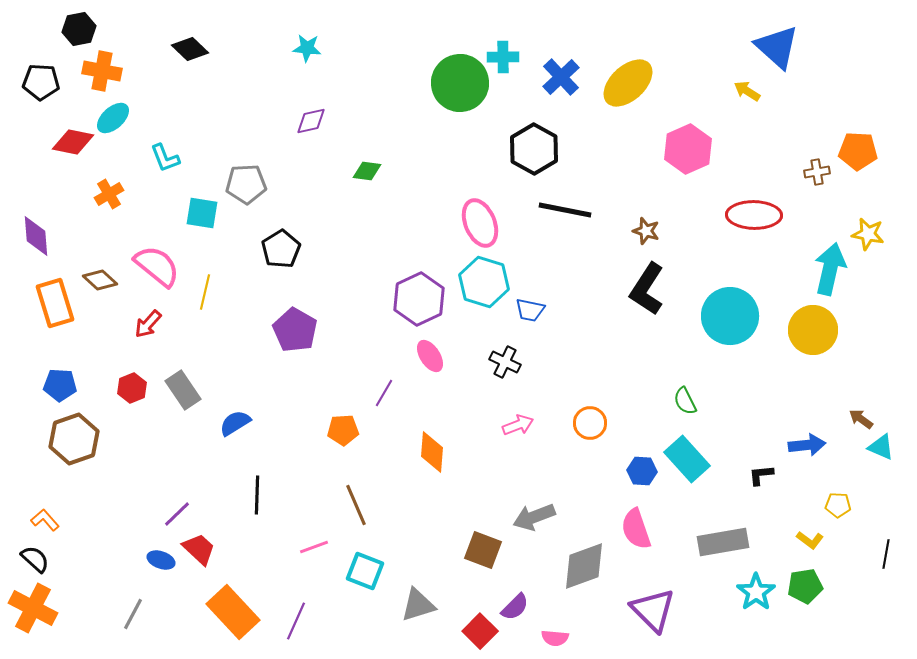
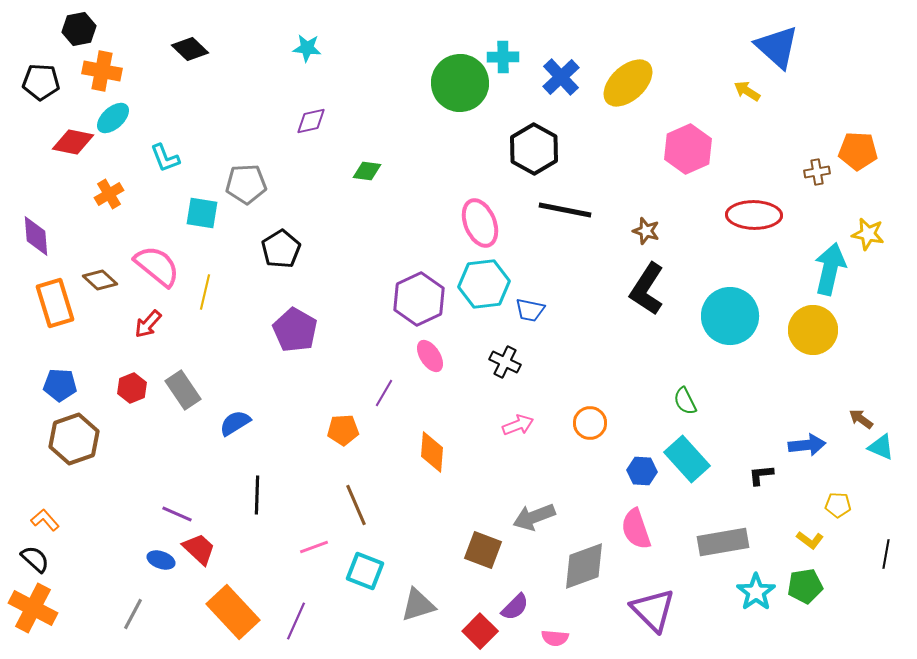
cyan hexagon at (484, 282): moved 2 px down; rotated 24 degrees counterclockwise
purple line at (177, 514): rotated 68 degrees clockwise
